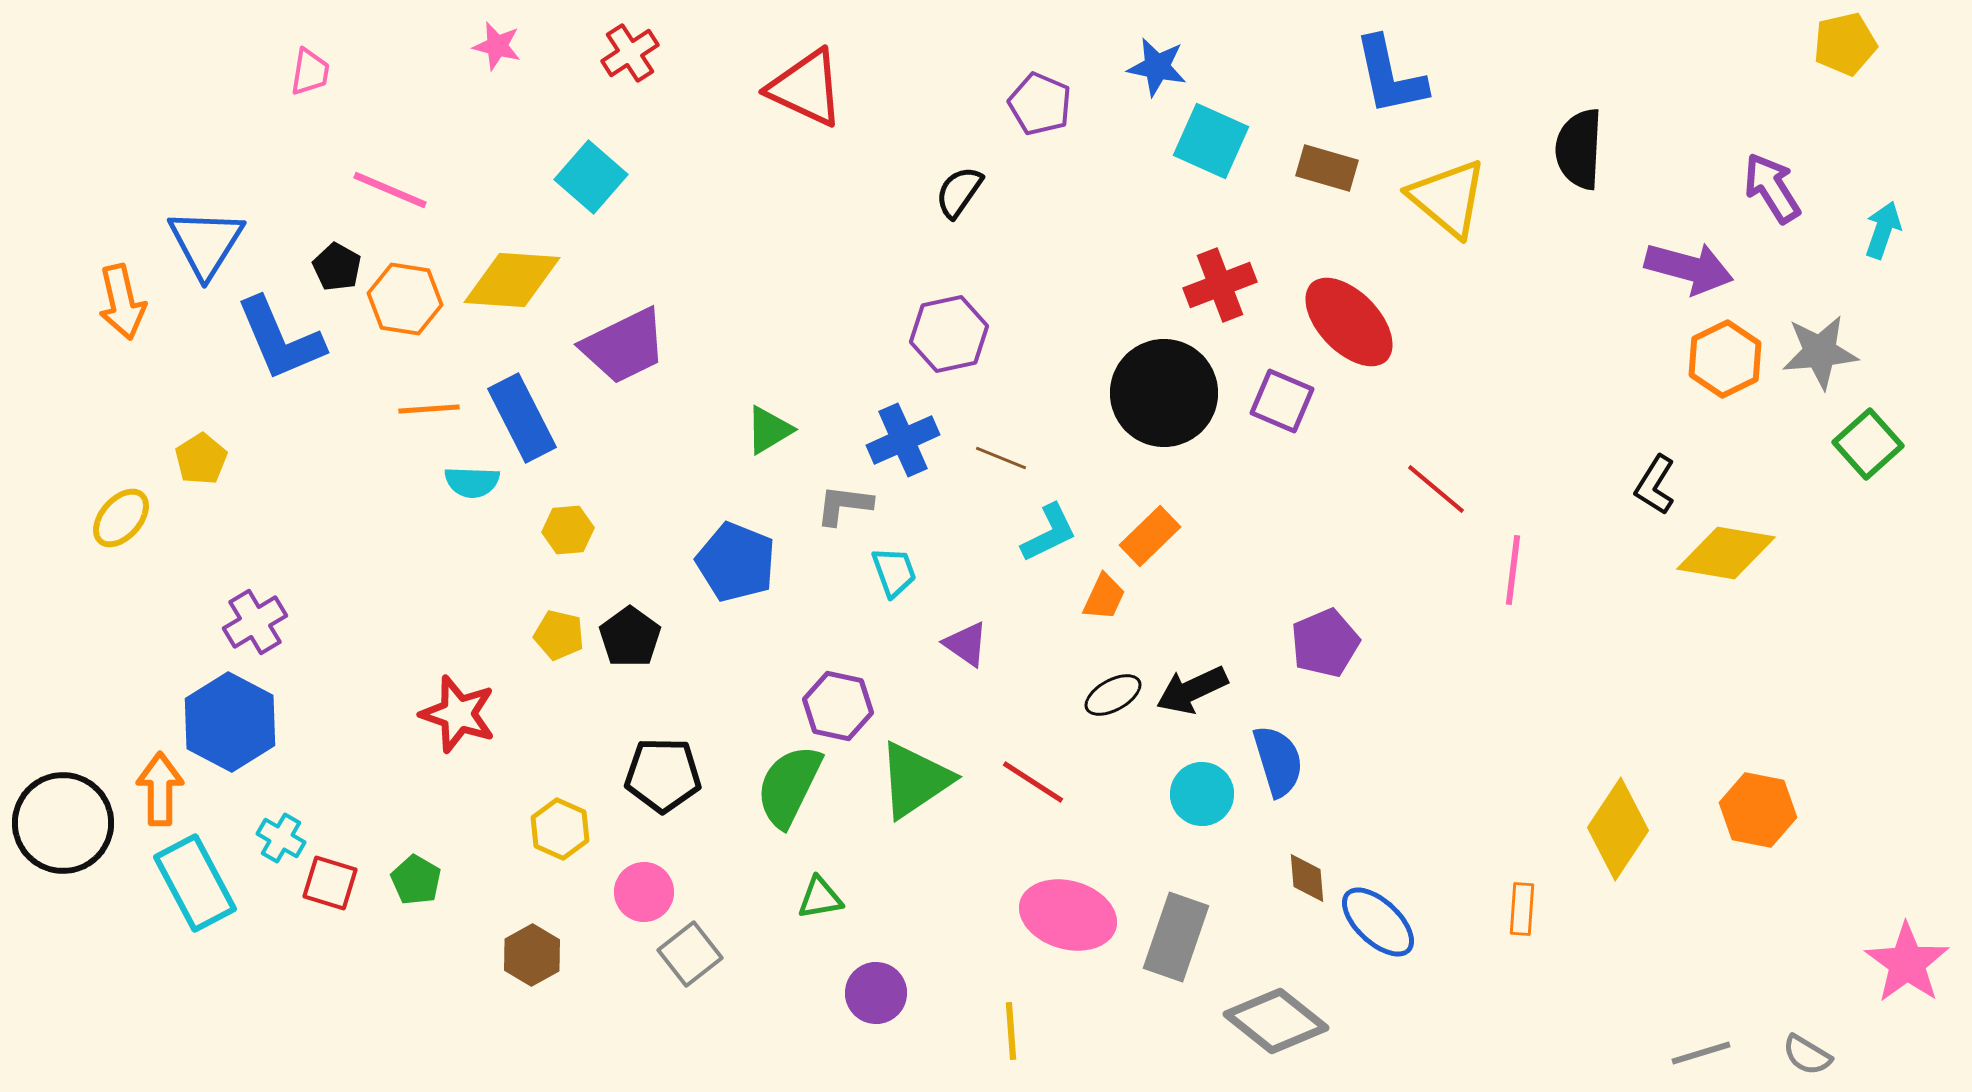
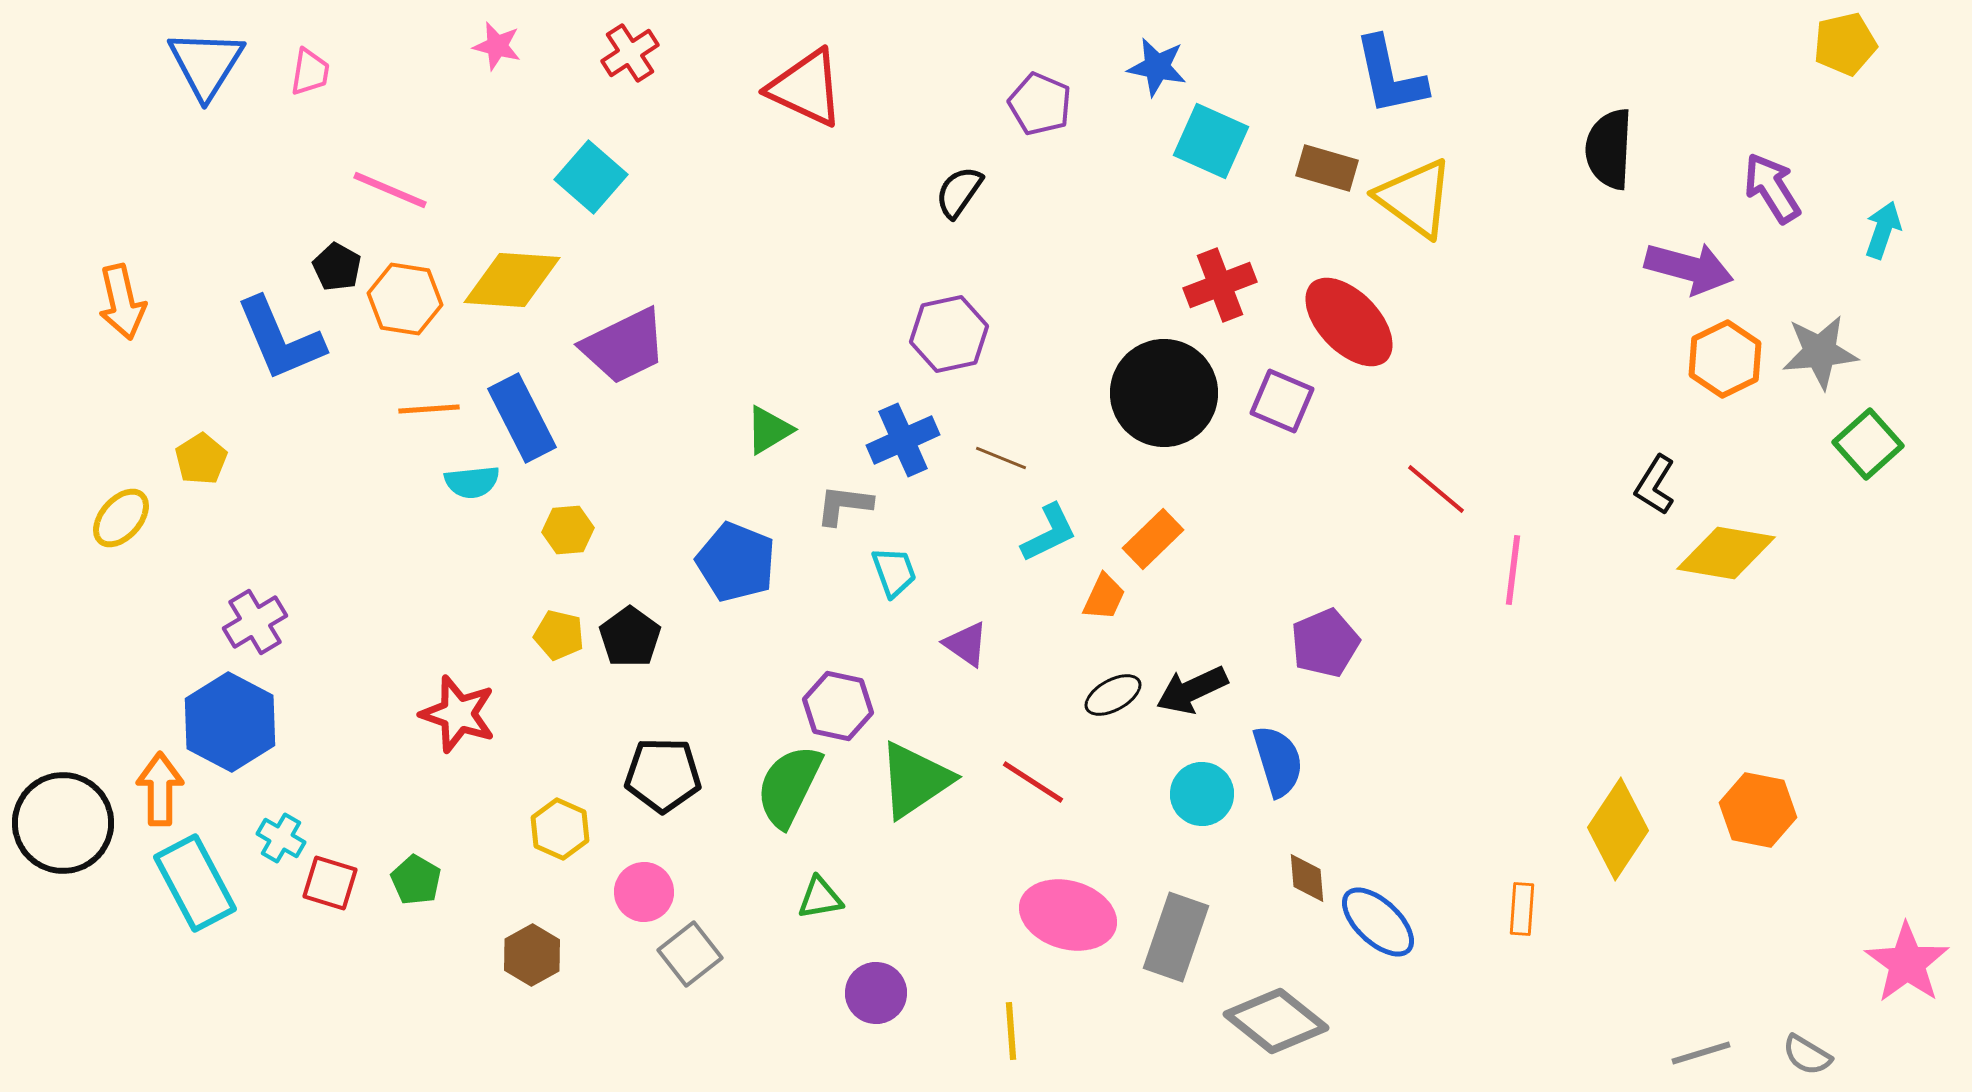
black semicircle at (1579, 149): moved 30 px right
yellow triangle at (1448, 198): moved 33 px left; rotated 4 degrees counterclockwise
blue triangle at (206, 243): moved 179 px up
cyan semicircle at (472, 482): rotated 8 degrees counterclockwise
orange rectangle at (1150, 536): moved 3 px right, 3 px down
